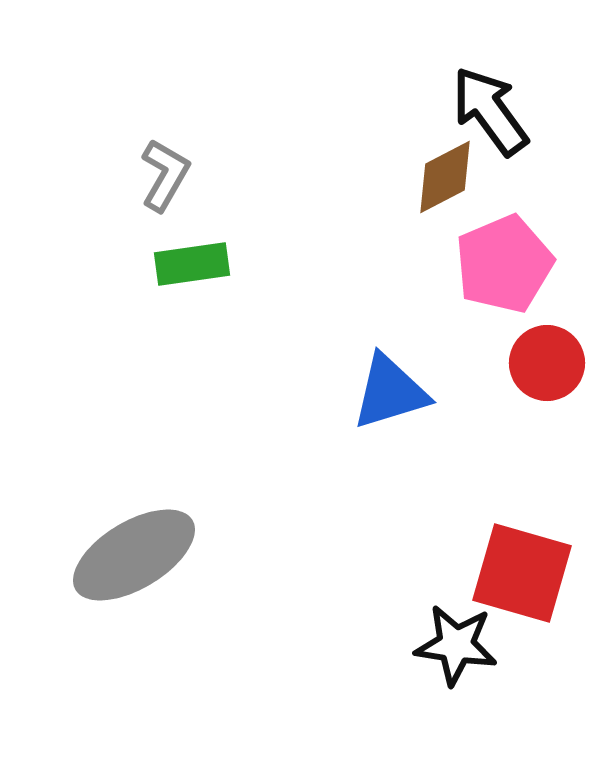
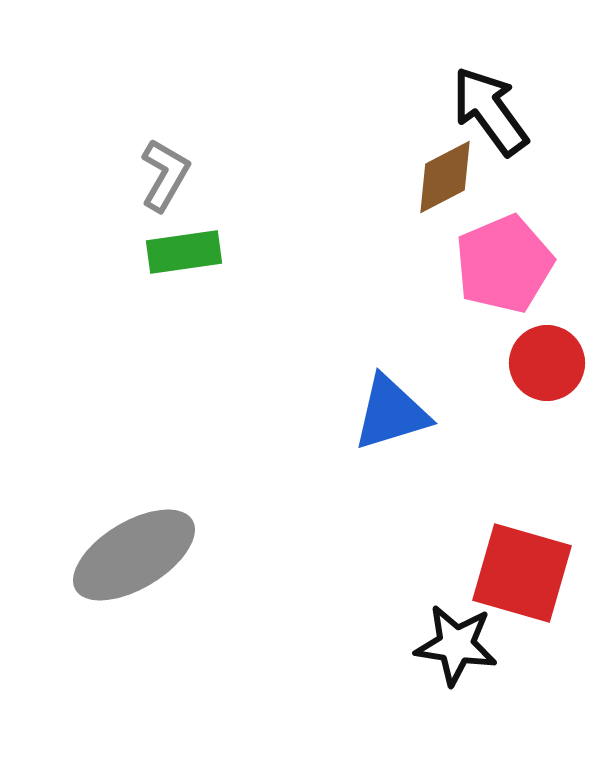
green rectangle: moved 8 px left, 12 px up
blue triangle: moved 1 px right, 21 px down
